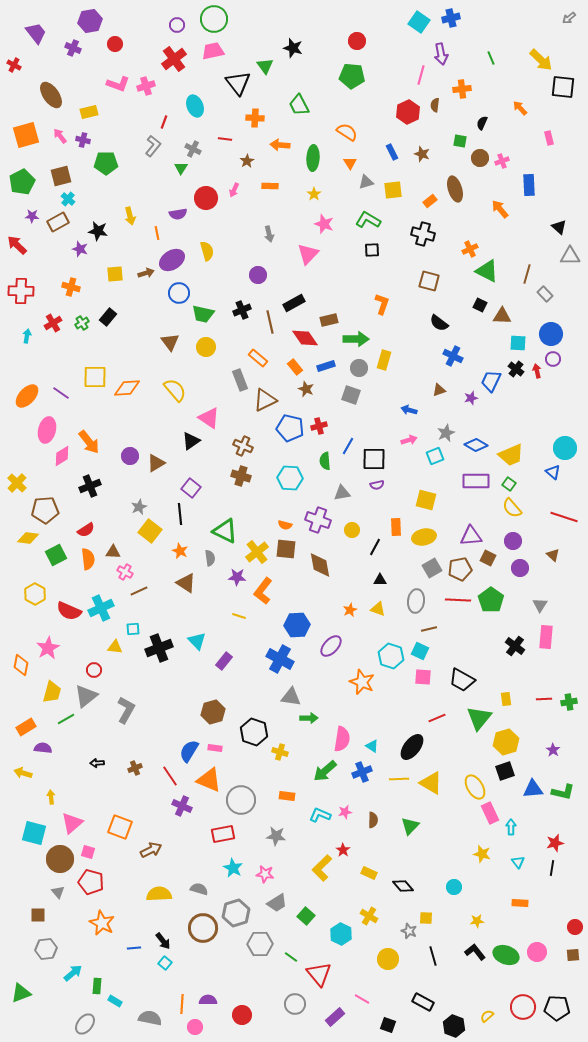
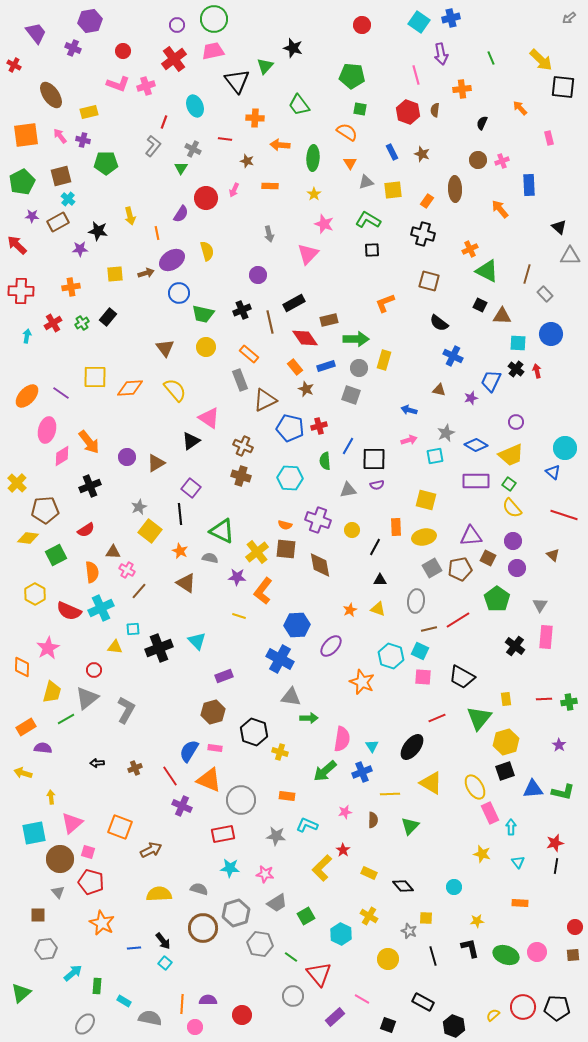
red circle at (357, 41): moved 5 px right, 16 px up
red circle at (115, 44): moved 8 px right, 7 px down
green triangle at (265, 66): rotated 18 degrees clockwise
pink line at (421, 75): moved 5 px left; rotated 30 degrees counterclockwise
black triangle at (238, 83): moved 1 px left, 2 px up
green trapezoid at (299, 105): rotated 10 degrees counterclockwise
brown semicircle at (435, 105): moved 5 px down
red hexagon at (408, 112): rotated 15 degrees counterclockwise
orange square at (26, 135): rotated 8 degrees clockwise
green square at (460, 141): moved 100 px left, 32 px up
brown circle at (480, 158): moved 2 px left, 2 px down
brown star at (247, 161): rotated 24 degrees counterclockwise
brown ellipse at (455, 189): rotated 15 degrees clockwise
orange rectangle at (430, 201): moved 3 px left; rotated 16 degrees counterclockwise
purple semicircle at (178, 214): moved 3 px right; rotated 48 degrees counterclockwise
purple star at (80, 249): rotated 21 degrees counterclockwise
orange cross at (71, 287): rotated 24 degrees counterclockwise
orange L-shape at (382, 304): moved 3 px right, 1 px up; rotated 130 degrees counterclockwise
brown triangle at (170, 342): moved 5 px left, 6 px down
orange rectangle at (258, 358): moved 9 px left, 4 px up
purple circle at (553, 359): moved 37 px left, 63 px down
orange diamond at (127, 388): moved 3 px right
brown triangle at (439, 390): rotated 32 degrees clockwise
purple circle at (130, 456): moved 3 px left, 1 px down
cyan square at (435, 456): rotated 12 degrees clockwise
gray triangle at (342, 493): moved 6 px right, 3 px up
red line at (564, 517): moved 2 px up
green triangle at (225, 531): moved 3 px left
gray semicircle at (210, 558): rotated 70 degrees counterclockwise
orange semicircle at (88, 559): moved 4 px right, 13 px down
purple circle at (520, 568): moved 3 px left
pink cross at (125, 572): moved 2 px right, 2 px up
brown line at (139, 591): rotated 24 degrees counterclockwise
red line at (458, 600): moved 20 px down; rotated 35 degrees counterclockwise
green pentagon at (491, 600): moved 6 px right, 1 px up
purple rectangle at (224, 661): moved 15 px down; rotated 30 degrees clockwise
orange diamond at (21, 665): moved 1 px right, 2 px down; rotated 10 degrees counterclockwise
black trapezoid at (462, 680): moved 3 px up
gray triangle at (86, 696): moved 1 px right, 2 px down
cyan triangle at (372, 746): rotated 24 degrees clockwise
purple star at (553, 750): moved 6 px right, 5 px up
yellow line at (399, 779): moved 9 px left, 15 px down
cyan L-shape at (320, 815): moved 13 px left, 10 px down
cyan square at (34, 833): rotated 25 degrees counterclockwise
cyan star at (233, 868): moved 3 px left; rotated 24 degrees counterclockwise
black line at (552, 868): moved 4 px right, 2 px up
green square at (306, 916): rotated 18 degrees clockwise
gray hexagon at (260, 944): rotated 10 degrees clockwise
black L-shape at (475, 952): moved 5 px left, 4 px up; rotated 25 degrees clockwise
green triangle at (21, 993): rotated 20 degrees counterclockwise
cyan rectangle at (115, 1001): moved 9 px right
gray circle at (295, 1004): moved 2 px left, 8 px up
yellow semicircle at (487, 1016): moved 6 px right, 1 px up
